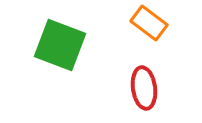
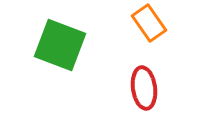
orange rectangle: rotated 18 degrees clockwise
